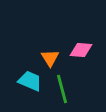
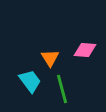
pink diamond: moved 4 px right
cyan trapezoid: rotated 30 degrees clockwise
